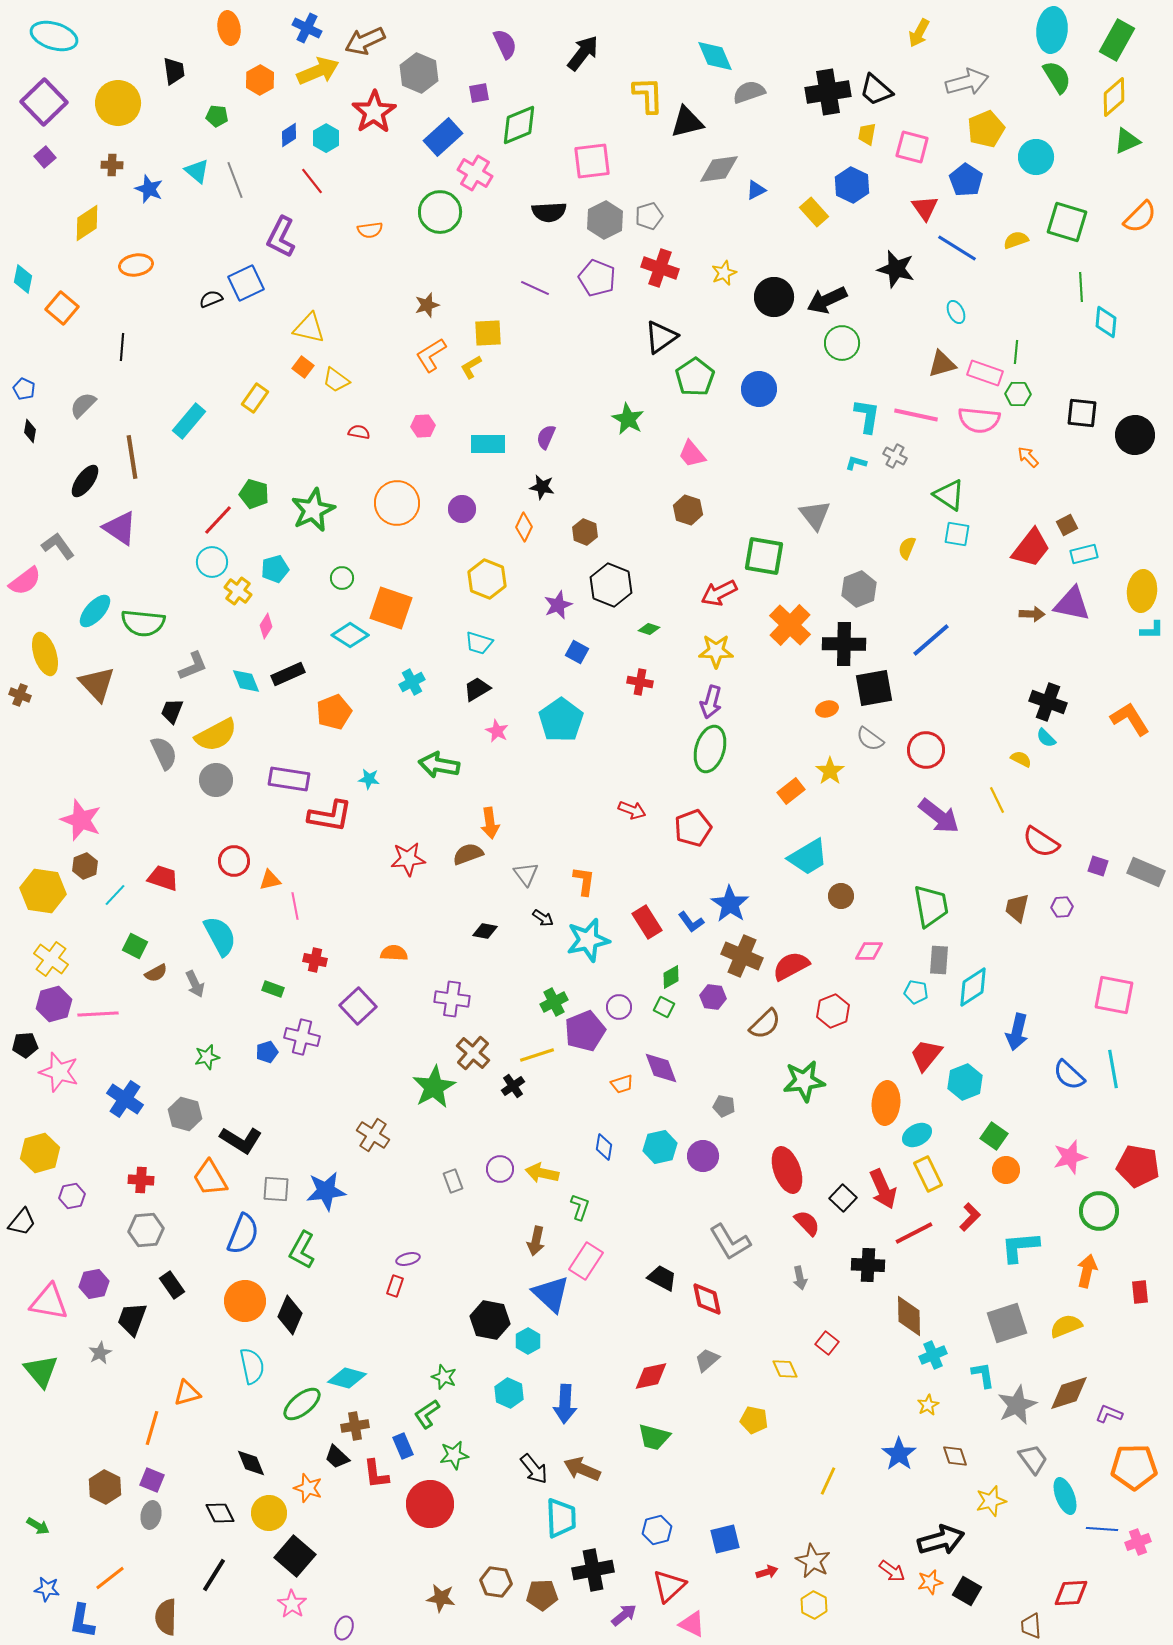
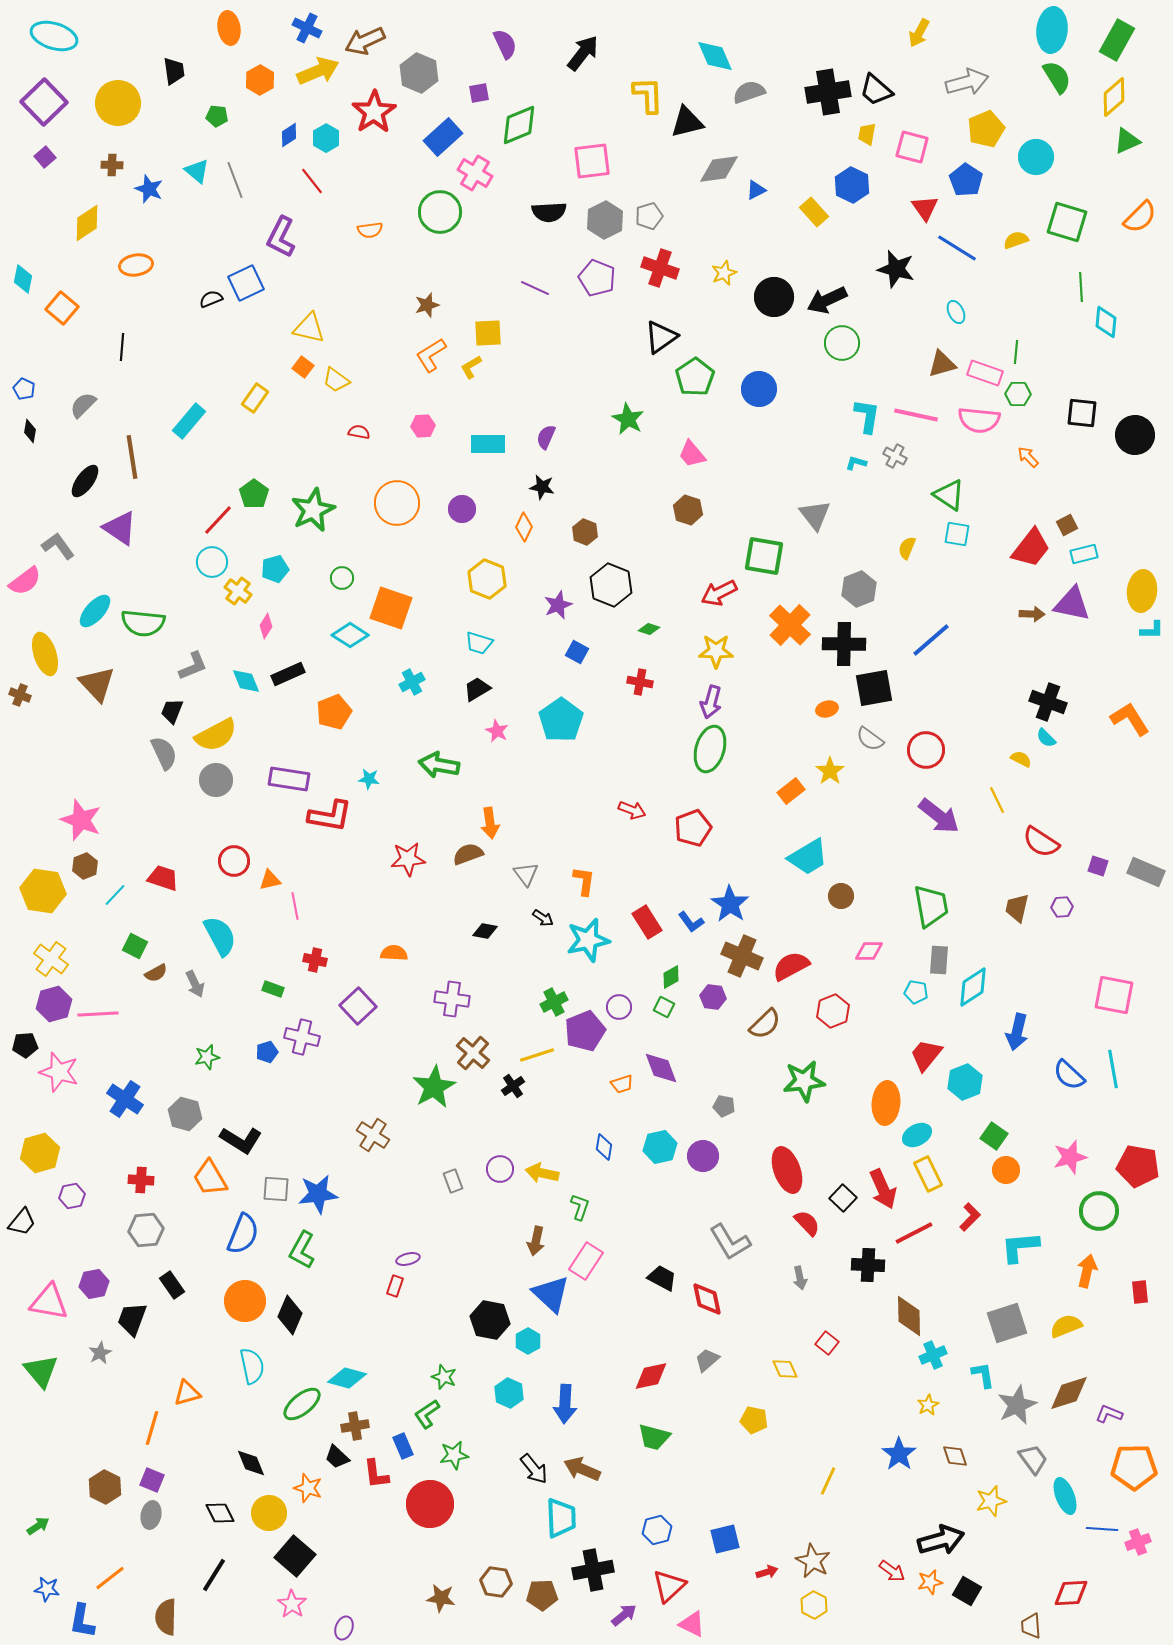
green pentagon at (254, 494): rotated 20 degrees clockwise
blue star at (326, 1191): moved 8 px left, 3 px down
green arrow at (38, 1526): rotated 65 degrees counterclockwise
